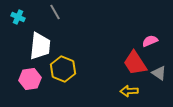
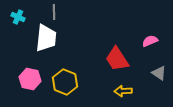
gray line: moved 1 px left; rotated 28 degrees clockwise
white trapezoid: moved 6 px right, 8 px up
red trapezoid: moved 18 px left, 4 px up
yellow hexagon: moved 2 px right, 13 px down
pink hexagon: rotated 20 degrees clockwise
yellow arrow: moved 6 px left
